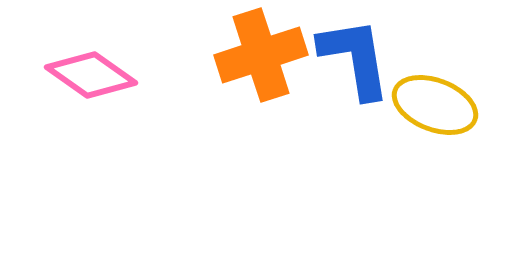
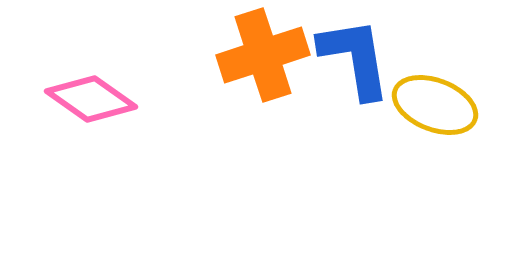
orange cross: moved 2 px right
pink diamond: moved 24 px down
